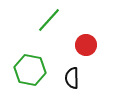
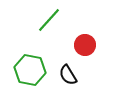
red circle: moved 1 px left
black semicircle: moved 4 px left, 3 px up; rotated 30 degrees counterclockwise
